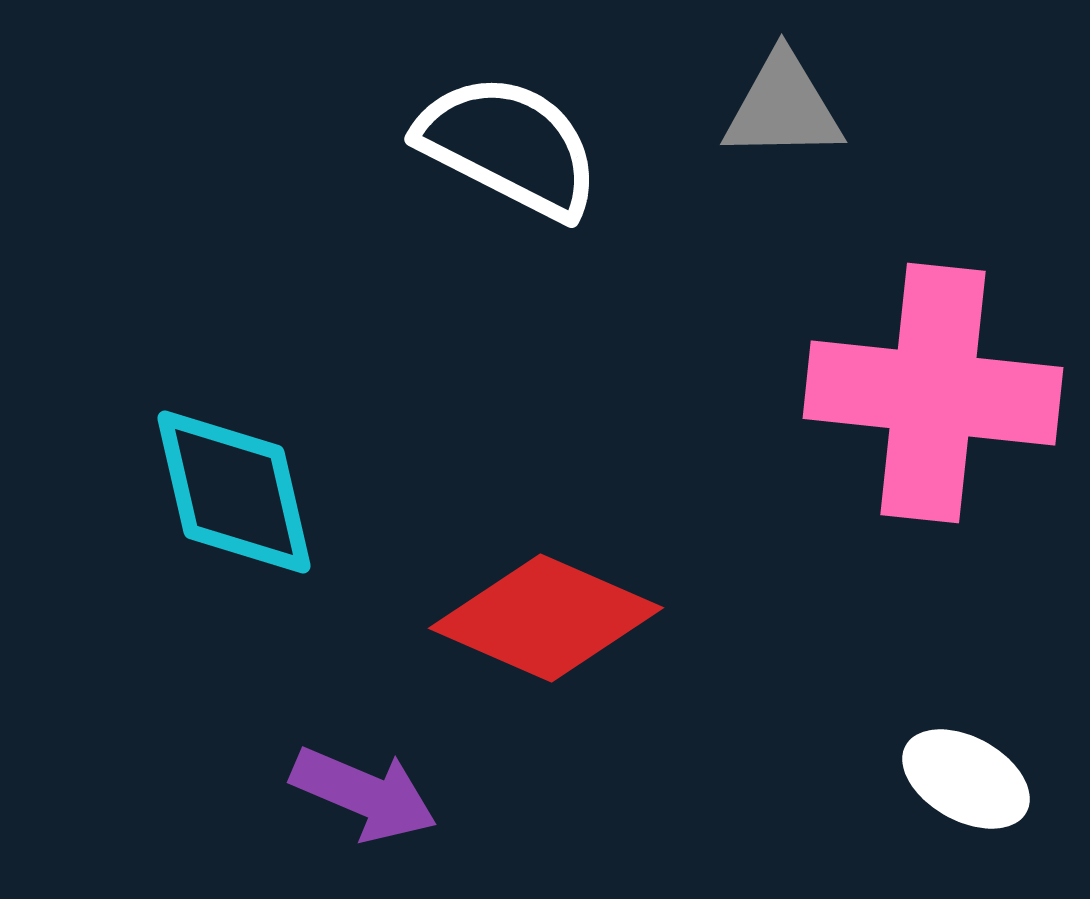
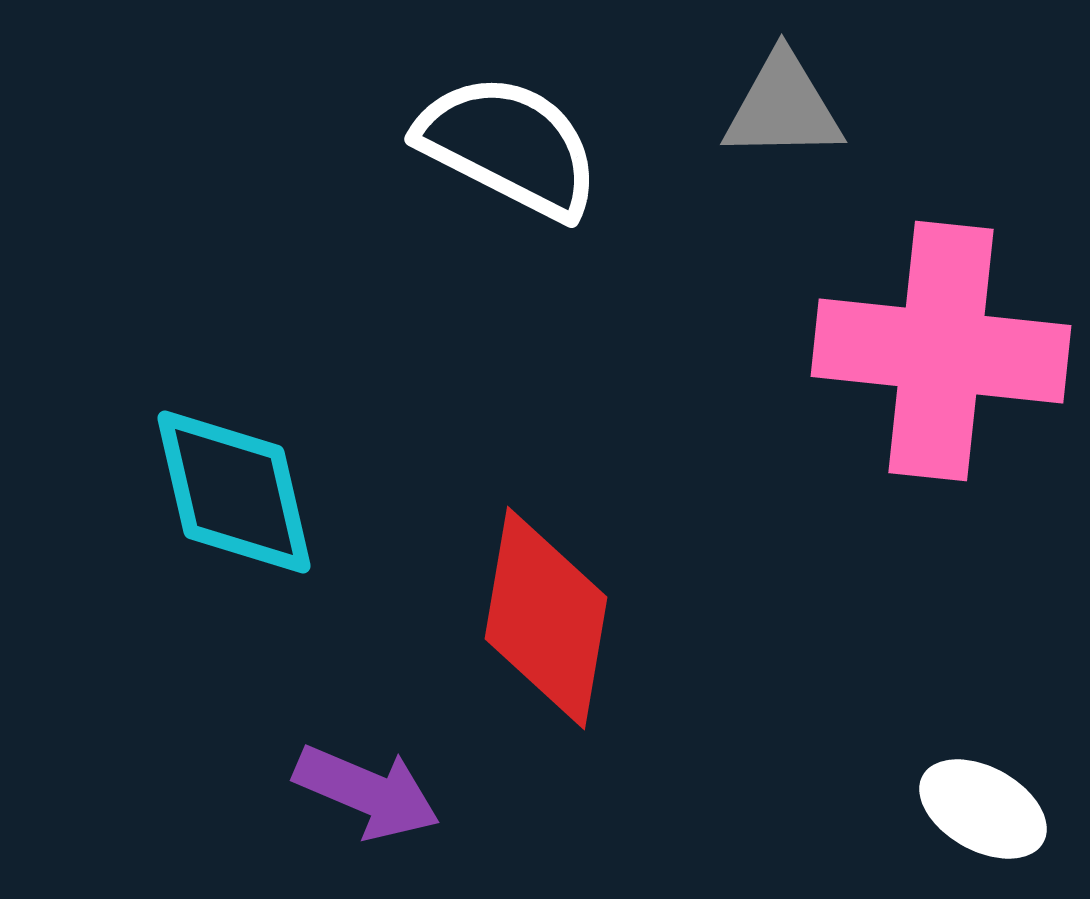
pink cross: moved 8 px right, 42 px up
red diamond: rotated 76 degrees clockwise
white ellipse: moved 17 px right, 30 px down
purple arrow: moved 3 px right, 2 px up
